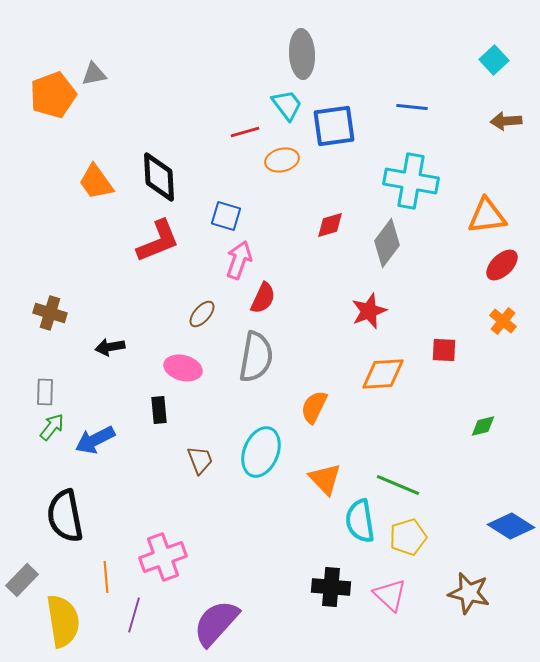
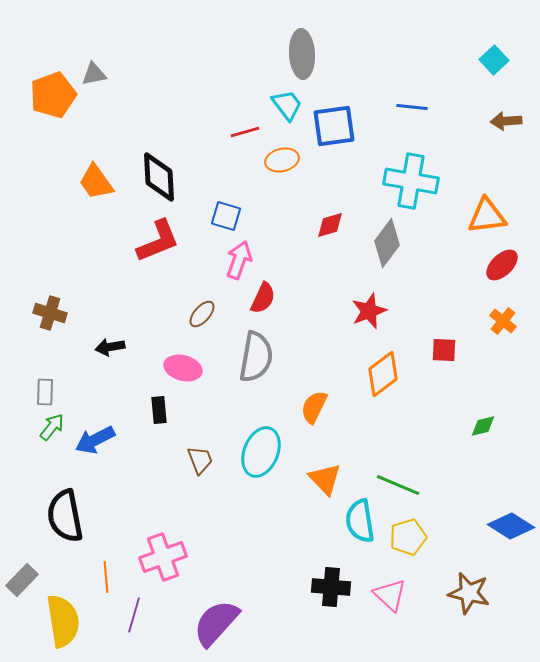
orange diamond at (383, 374): rotated 33 degrees counterclockwise
